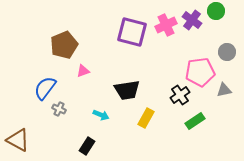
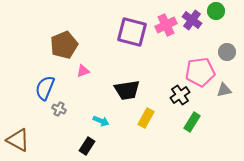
blue semicircle: rotated 15 degrees counterclockwise
cyan arrow: moved 6 px down
green rectangle: moved 3 px left, 1 px down; rotated 24 degrees counterclockwise
